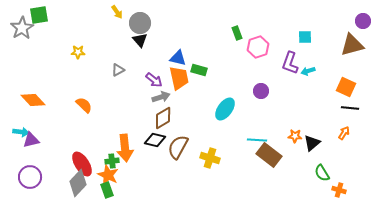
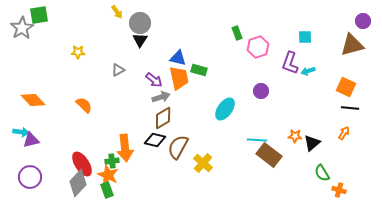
black triangle at (140, 40): rotated 14 degrees clockwise
yellow cross at (210, 158): moved 7 px left, 5 px down; rotated 24 degrees clockwise
